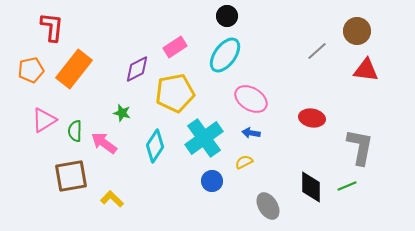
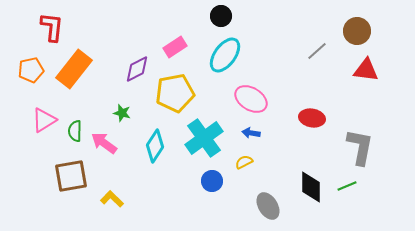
black circle: moved 6 px left
